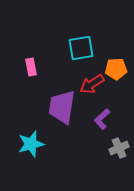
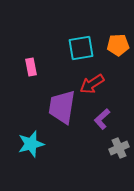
orange pentagon: moved 2 px right, 24 px up
